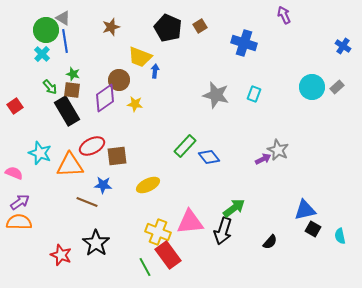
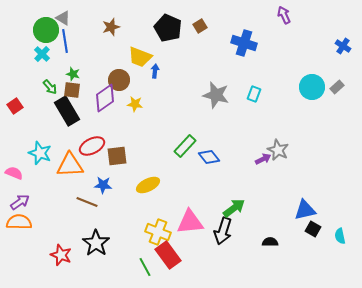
black semicircle at (270, 242): rotated 133 degrees counterclockwise
